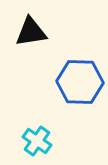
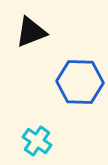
black triangle: rotated 12 degrees counterclockwise
